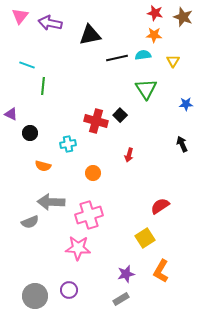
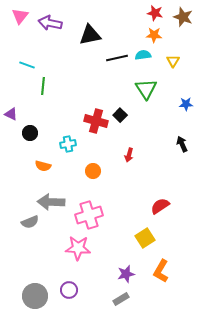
orange circle: moved 2 px up
